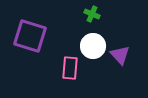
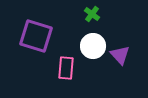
green cross: rotated 14 degrees clockwise
purple square: moved 6 px right
pink rectangle: moved 4 px left
